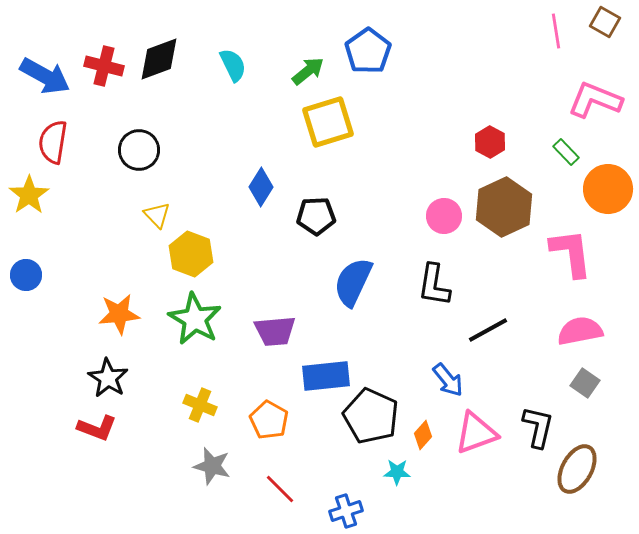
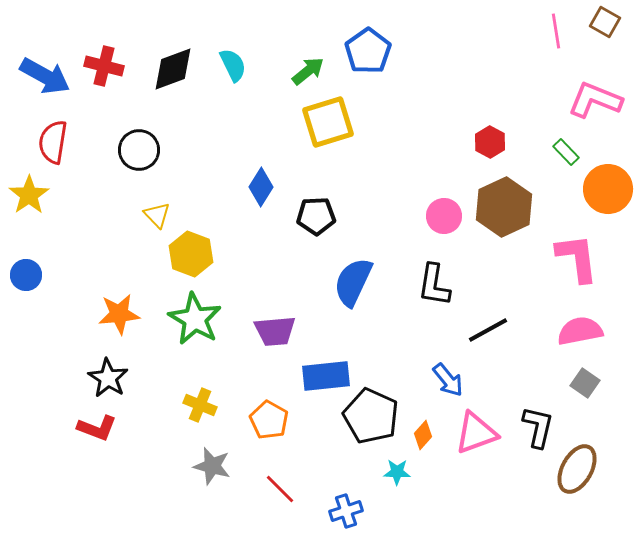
black diamond at (159, 59): moved 14 px right, 10 px down
pink L-shape at (571, 253): moved 6 px right, 5 px down
